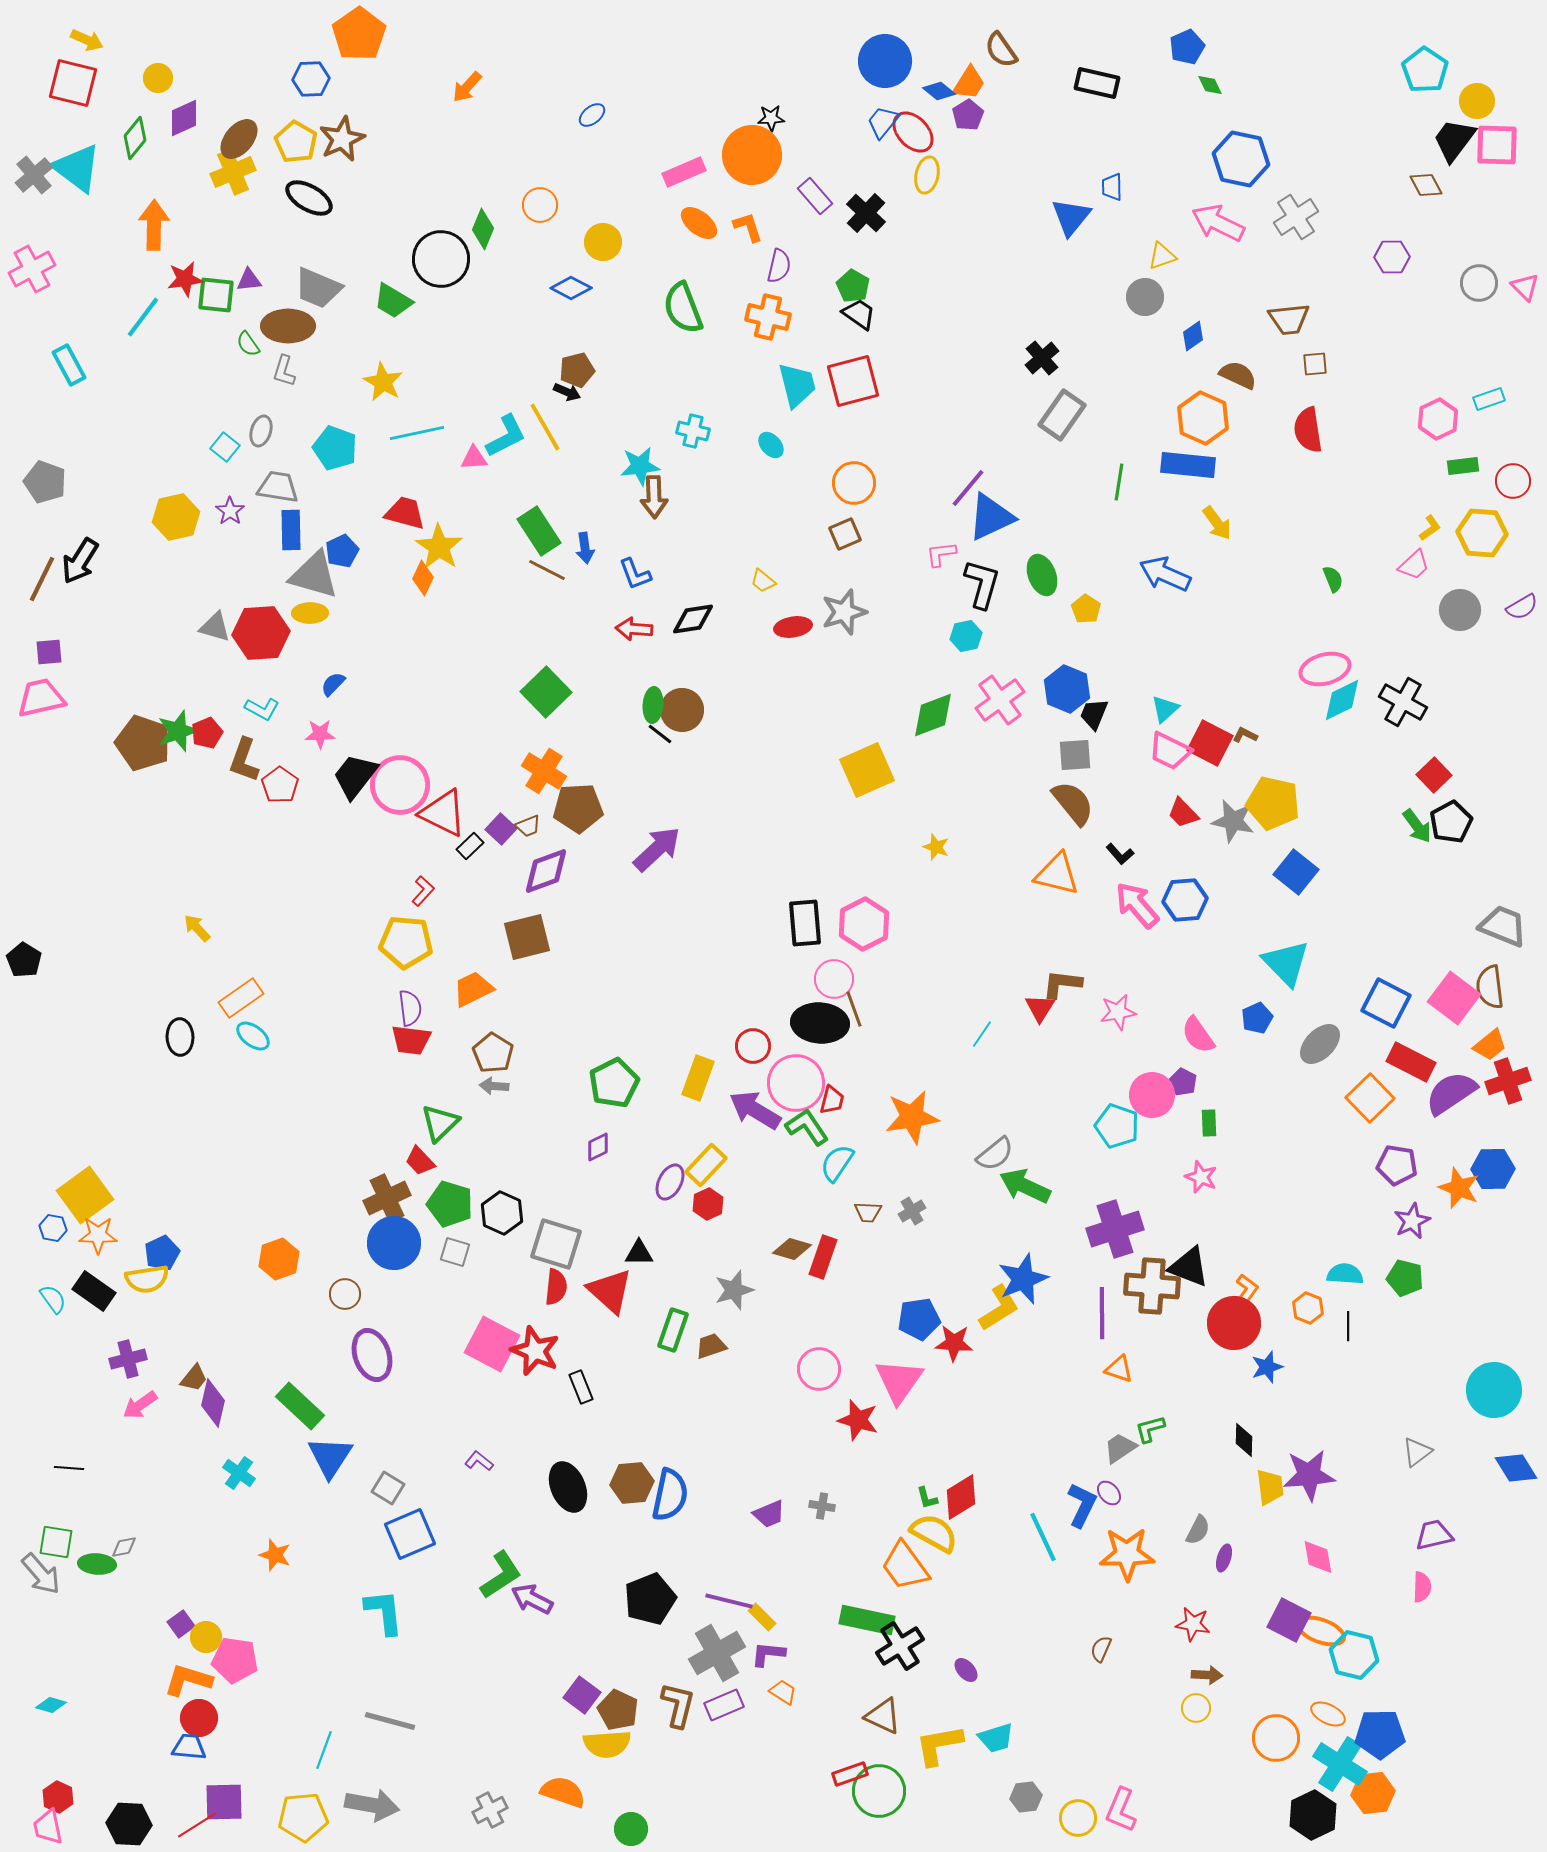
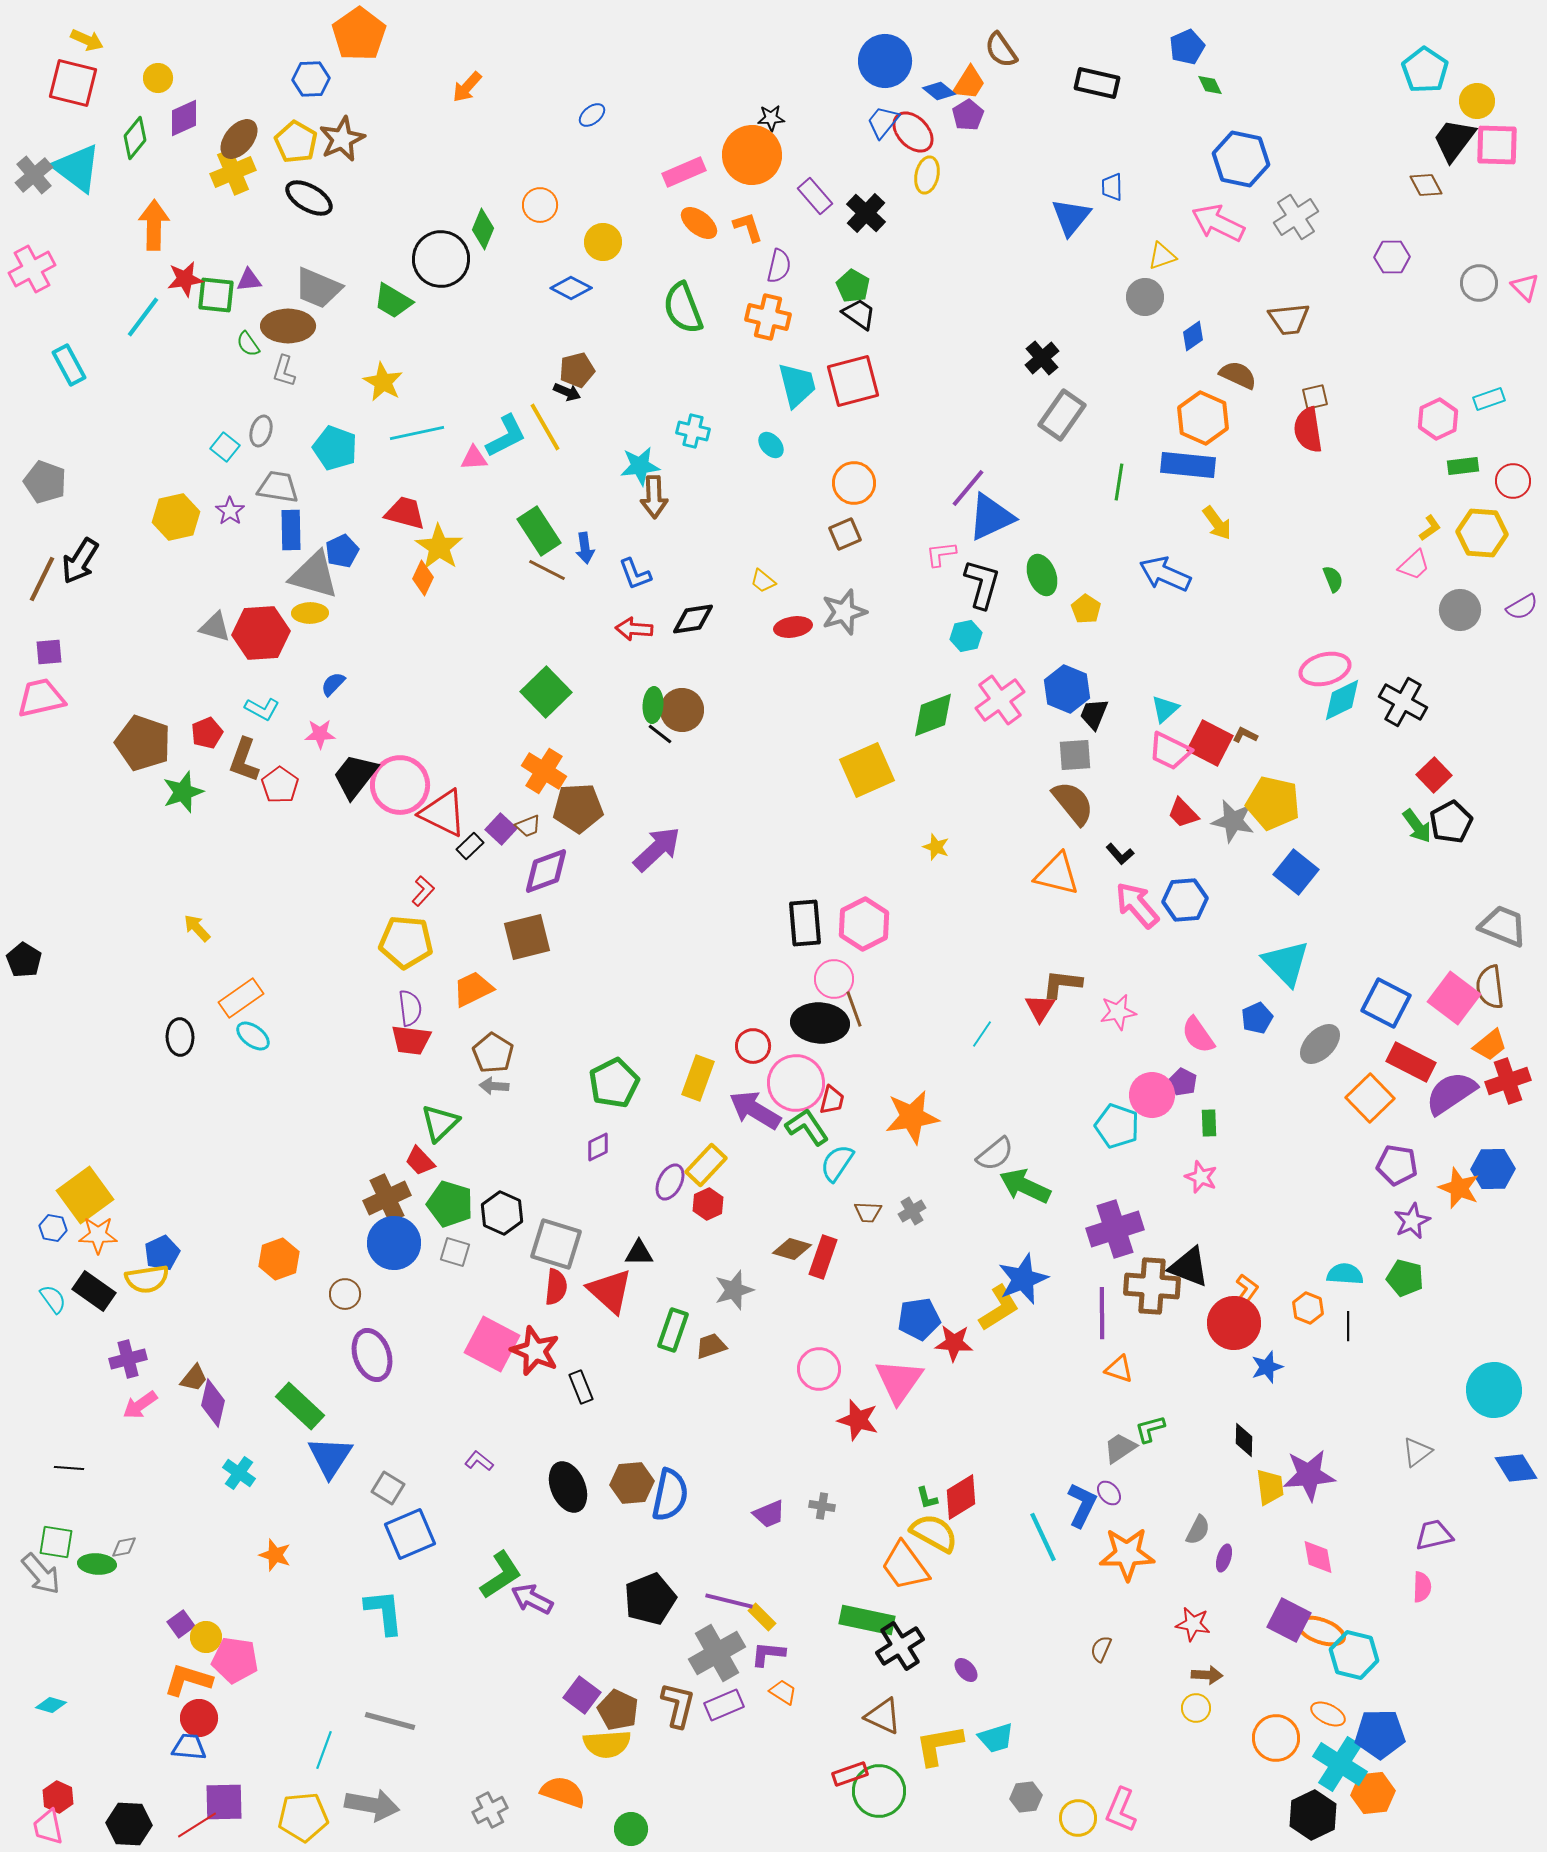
brown square at (1315, 364): moved 33 px down; rotated 8 degrees counterclockwise
green star at (178, 731): moved 5 px right, 61 px down
